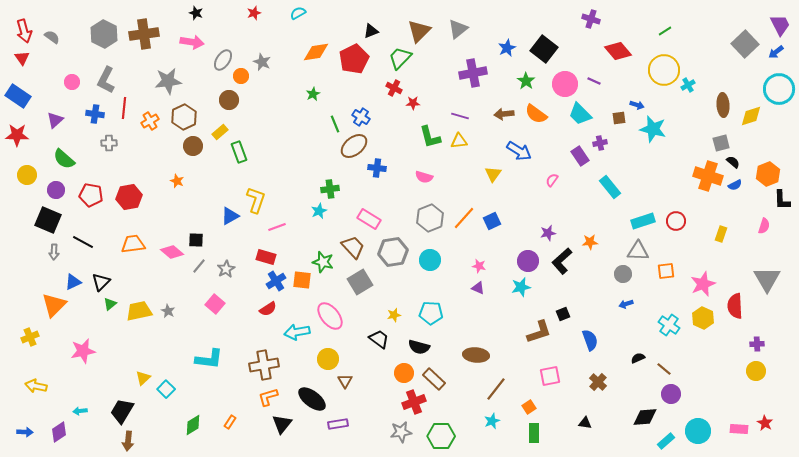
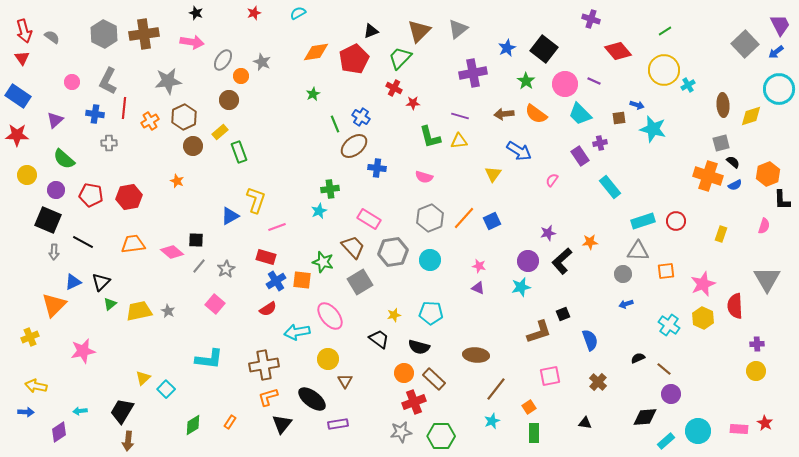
gray L-shape at (106, 80): moved 2 px right, 1 px down
blue arrow at (25, 432): moved 1 px right, 20 px up
